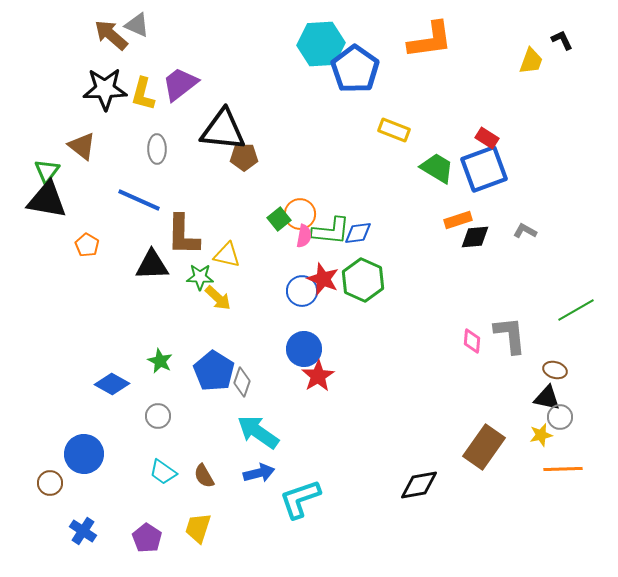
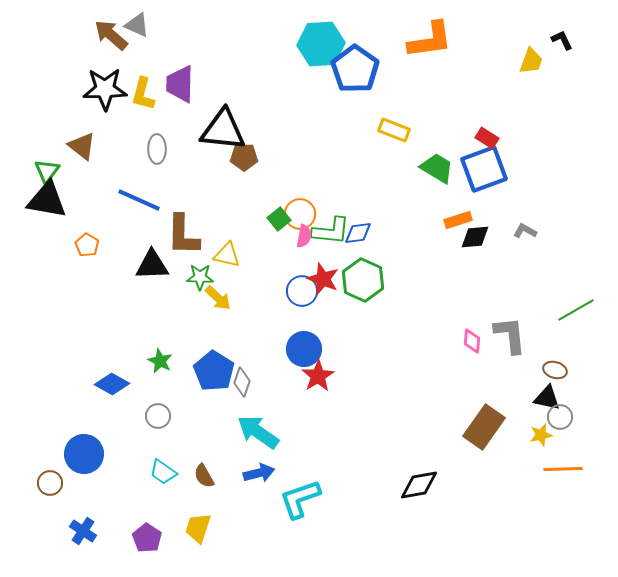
purple trapezoid at (180, 84): rotated 51 degrees counterclockwise
brown rectangle at (484, 447): moved 20 px up
